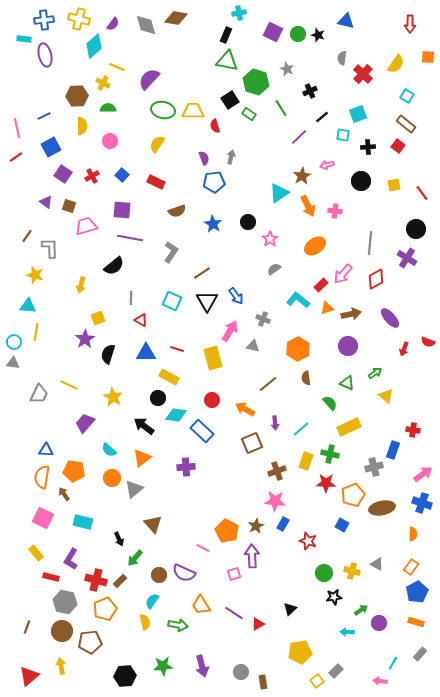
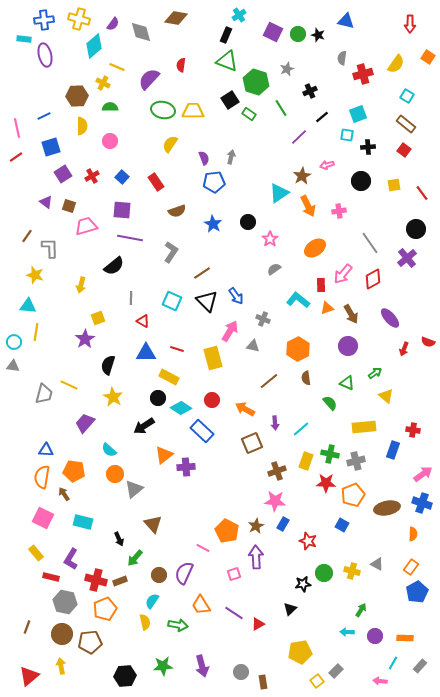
cyan cross at (239, 13): moved 2 px down; rotated 24 degrees counterclockwise
gray diamond at (146, 25): moved 5 px left, 7 px down
orange square at (428, 57): rotated 32 degrees clockwise
green triangle at (227, 61): rotated 10 degrees clockwise
gray star at (287, 69): rotated 24 degrees clockwise
red cross at (363, 74): rotated 30 degrees clockwise
green semicircle at (108, 108): moved 2 px right, 1 px up
red semicircle at (215, 126): moved 34 px left, 61 px up; rotated 24 degrees clockwise
cyan square at (343, 135): moved 4 px right
yellow semicircle at (157, 144): moved 13 px right
red square at (398, 146): moved 6 px right, 4 px down
blue square at (51, 147): rotated 12 degrees clockwise
purple square at (63, 174): rotated 24 degrees clockwise
blue square at (122, 175): moved 2 px down
red rectangle at (156, 182): rotated 30 degrees clockwise
pink cross at (335, 211): moved 4 px right; rotated 16 degrees counterclockwise
gray line at (370, 243): rotated 40 degrees counterclockwise
orange ellipse at (315, 246): moved 2 px down
purple cross at (407, 258): rotated 18 degrees clockwise
red diamond at (376, 279): moved 3 px left
red rectangle at (321, 285): rotated 48 degrees counterclockwise
black triangle at (207, 301): rotated 15 degrees counterclockwise
brown arrow at (351, 314): rotated 72 degrees clockwise
red triangle at (141, 320): moved 2 px right, 1 px down
black semicircle at (108, 354): moved 11 px down
gray triangle at (13, 363): moved 3 px down
brown line at (268, 384): moved 1 px right, 3 px up
gray trapezoid at (39, 394): moved 5 px right; rotated 10 degrees counterclockwise
cyan diamond at (176, 415): moved 5 px right, 7 px up; rotated 25 degrees clockwise
black arrow at (144, 426): rotated 70 degrees counterclockwise
yellow rectangle at (349, 427): moved 15 px right; rotated 20 degrees clockwise
orange triangle at (142, 458): moved 22 px right, 3 px up
gray cross at (374, 467): moved 18 px left, 6 px up
orange circle at (112, 478): moved 3 px right, 4 px up
brown ellipse at (382, 508): moved 5 px right
purple arrow at (252, 556): moved 4 px right, 1 px down
purple semicircle at (184, 573): rotated 90 degrees clockwise
brown rectangle at (120, 581): rotated 24 degrees clockwise
black star at (334, 597): moved 31 px left, 13 px up
green arrow at (361, 610): rotated 24 degrees counterclockwise
orange rectangle at (416, 622): moved 11 px left, 16 px down; rotated 14 degrees counterclockwise
purple circle at (379, 623): moved 4 px left, 13 px down
brown circle at (62, 631): moved 3 px down
gray rectangle at (420, 654): moved 12 px down
